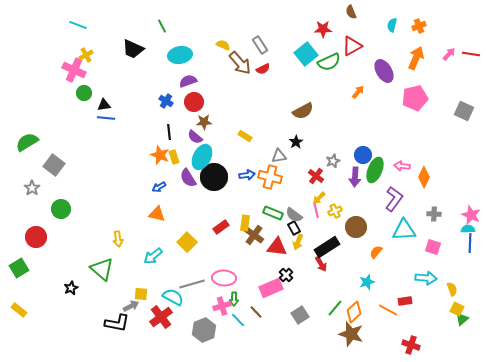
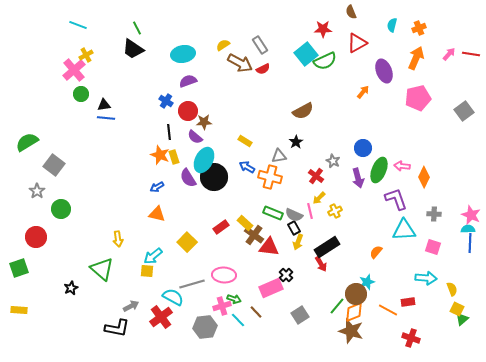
green line at (162, 26): moved 25 px left, 2 px down
orange cross at (419, 26): moved 2 px down
yellow semicircle at (223, 45): rotated 56 degrees counterclockwise
red triangle at (352, 46): moved 5 px right, 3 px up
black trapezoid at (133, 49): rotated 10 degrees clockwise
cyan ellipse at (180, 55): moved 3 px right, 1 px up
green semicircle at (329, 62): moved 4 px left, 1 px up
brown arrow at (240, 63): rotated 20 degrees counterclockwise
pink cross at (74, 70): rotated 25 degrees clockwise
purple ellipse at (384, 71): rotated 10 degrees clockwise
orange arrow at (358, 92): moved 5 px right
green circle at (84, 93): moved 3 px left, 1 px down
pink pentagon at (415, 98): moved 3 px right
red circle at (194, 102): moved 6 px left, 9 px down
gray square at (464, 111): rotated 30 degrees clockwise
yellow rectangle at (245, 136): moved 5 px down
blue circle at (363, 155): moved 7 px up
cyan ellipse at (202, 157): moved 2 px right, 3 px down
gray star at (333, 161): rotated 24 degrees counterclockwise
green ellipse at (375, 170): moved 4 px right
blue arrow at (247, 175): moved 8 px up; rotated 140 degrees counterclockwise
purple arrow at (355, 177): moved 3 px right, 1 px down; rotated 18 degrees counterclockwise
blue arrow at (159, 187): moved 2 px left
gray star at (32, 188): moved 5 px right, 3 px down
purple L-shape at (394, 199): moved 2 px right; rotated 55 degrees counterclockwise
pink line at (316, 210): moved 6 px left, 1 px down
gray semicircle at (294, 215): rotated 12 degrees counterclockwise
yellow rectangle at (245, 223): rotated 56 degrees counterclockwise
brown circle at (356, 227): moved 67 px down
red triangle at (277, 247): moved 8 px left
green square at (19, 268): rotated 12 degrees clockwise
pink ellipse at (224, 278): moved 3 px up
yellow square at (141, 294): moved 6 px right, 23 px up
green arrow at (234, 299): rotated 72 degrees counterclockwise
red rectangle at (405, 301): moved 3 px right, 1 px down
green line at (335, 308): moved 2 px right, 2 px up
yellow rectangle at (19, 310): rotated 35 degrees counterclockwise
orange diamond at (354, 312): rotated 20 degrees clockwise
black L-shape at (117, 323): moved 5 px down
gray hexagon at (204, 330): moved 1 px right, 3 px up; rotated 15 degrees clockwise
brown star at (351, 334): moved 3 px up
red cross at (411, 345): moved 7 px up
